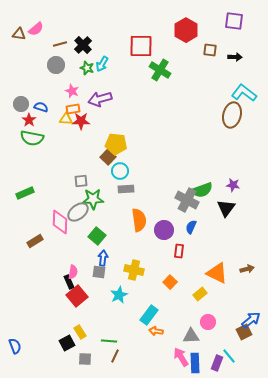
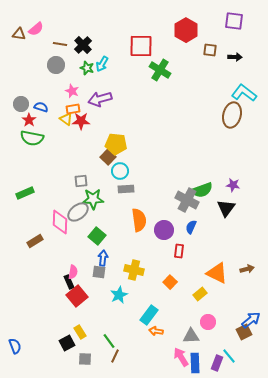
brown line at (60, 44): rotated 24 degrees clockwise
yellow triangle at (66, 119): rotated 32 degrees clockwise
green line at (109, 341): rotated 49 degrees clockwise
